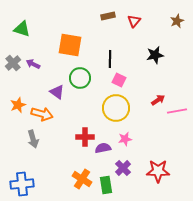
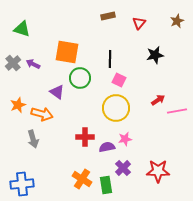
red triangle: moved 5 px right, 2 px down
orange square: moved 3 px left, 7 px down
purple semicircle: moved 4 px right, 1 px up
